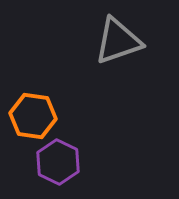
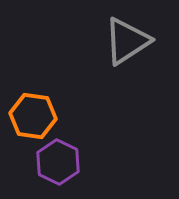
gray triangle: moved 9 px right; rotated 14 degrees counterclockwise
